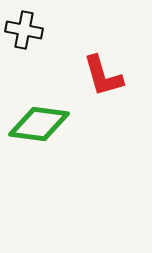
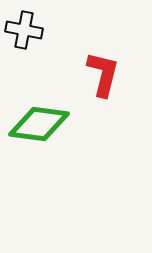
red L-shape: moved 2 px up; rotated 150 degrees counterclockwise
